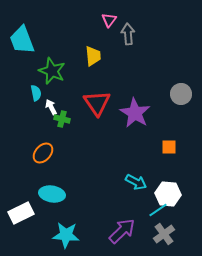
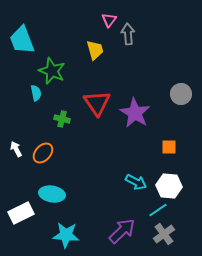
yellow trapezoid: moved 2 px right, 6 px up; rotated 10 degrees counterclockwise
white arrow: moved 35 px left, 42 px down
white hexagon: moved 1 px right, 8 px up
